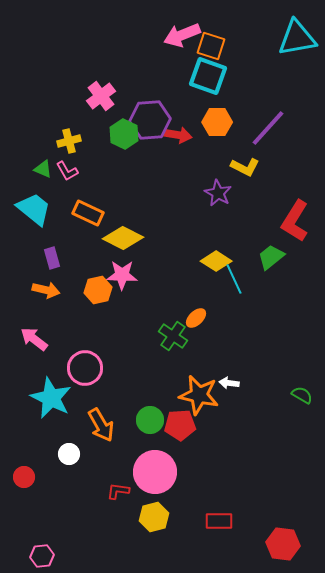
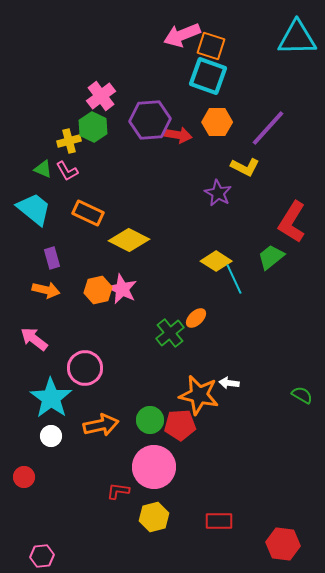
cyan triangle at (297, 38): rotated 9 degrees clockwise
green hexagon at (124, 134): moved 31 px left, 7 px up
red L-shape at (295, 221): moved 3 px left, 1 px down
yellow diamond at (123, 238): moved 6 px right, 2 px down
pink star at (122, 275): moved 14 px down; rotated 24 degrees clockwise
green cross at (173, 336): moved 3 px left, 3 px up; rotated 16 degrees clockwise
cyan star at (51, 398): rotated 9 degrees clockwise
orange arrow at (101, 425): rotated 72 degrees counterclockwise
white circle at (69, 454): moved 18 px left, 18 px up
pink circle at (155, 472): moved 1 px left, 5 px up
